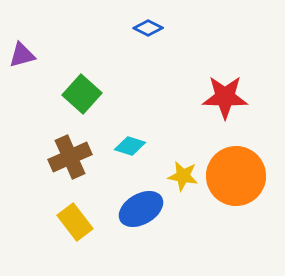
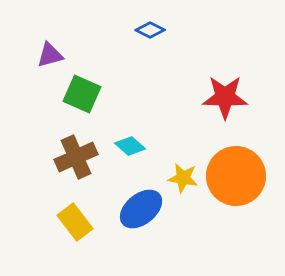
blue diamond: moved 2 px right, 2 px down
purple triangle: moved 28 px right
green square: rotated 18 degrees counterclockwise
cyan diamond: rotated 24 degrees clockwise
brown cross: moved 6 px right
yellow star: moved 2 px down
blue ellipse: rotated 9 degrees counterclockwise
